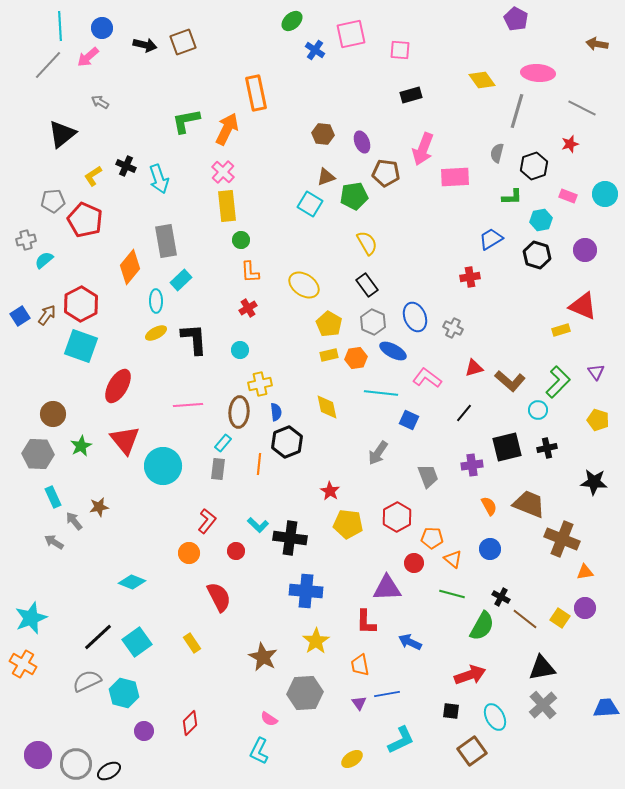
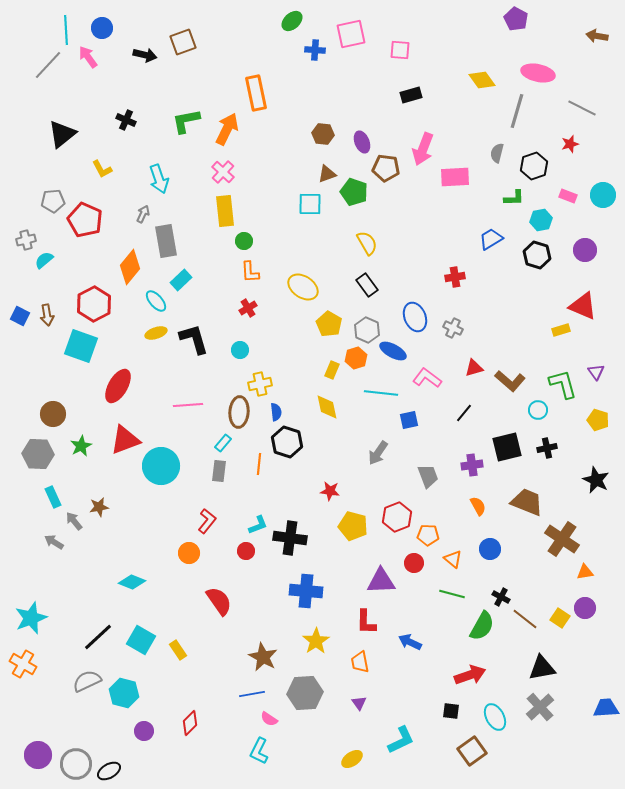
cyan line at (60, 26): moved 6 px right, 4 px down
brown arrow at (597, 44): moved 8 px up
black arrow at (145, 45): moved 10 px down
blue cross at (315, 50): rotated 30 degrees counterclockwise
pink arrow at (88, 57): rotated 95 degrees clockwise
pink ellipse at (538, 73): rotated 8 degrees clockwise
gray arrow at (100, 102): moved 43 px right, 112 px down; rotated 84 degrees clockwise
black cross at (126, 166): moved 46 px up
brown pentagon at (386, 173): moved 5 px up
yellow L-shape at (93, 176): moved 9 px right, 7 px up; rotated 85 degrees counterclockwise
brown triangle at (326, 177): moved 1 px right, 3 px up
cyan circle at (605, 194): moved 2 px left, 1 px down
green pentagon at (354, 196): moved 4 px up; rotated 28 degrees clockwise
green L-shape at (512, 197): moved 2 px right, 1 px down
cyan square at (310, 204): rotated 30 degrees counterclockwise
yellow rectangle at (227, 206): moved 2 px left, 5 px down
green circle at (241, 240): moved 3 px right, 1 px down
red cross at (470, 277): moved 15 px left
yellow ellipse at (304, 285): moved 1 px left, 2 px down
cyan ellipse at (156, 301): rotated 40 degrees counterclockwise
red hexagon at (81, 304): moved 13 px right
brown arrow at (47, 315): rotated 135 degrees clockwise
blue square at (20, 316): rotated 30 degrees counterclockwise
gray hexagon at (373, 322): moved 6 px left, 8 px down
yellow ellipse at (156, 333): rotated 10 degrees clockwise
black L-shape at (194, 339): rotated 12 degrees counterclockwise
yellow rectangle at (329, 355): moved 3 px right, 15 px down; rotated 54 degrees counterclockwise
orange hexagon at (356, 358): rotated 10 degrees counterclockwise
green L-shape at (558, 382): moved 5 px right, 2 px down; rotated 60 degrees counterclockwise
blue square at (409, 420): rotated 36 degrees counterclockwise
red triangle at (125, 440): rotated 48 degrees clockwise
black hexagon at (287, 442): rotated 20 degrees counterclockwise
cyan circle at (163, 466): moved 2 px left
gray rectangle at (218, 469): moved 1 px right, 2 px down
black star at (594, 482): moved 2 px right, 2 px up; rotated 20 degrees clockwise
red star at (330, 491): rotated 24 degrees counterclockwise
brown trapezoid at (529, 504): moved 2 px left, 2 px up
orange semicircle at (489, 506): moved 11 px left
red hexagon at (397, 517): rotated 8 degrees clockwise
yellow pentagon at (348, 524): moved 5 px right, 2 px down; rotated 8 degrees clockwise
cyan L-shape at (258, 525): rotated 65 degrees counterclockwise
orange pentagon at (432, 538): moved 4 px left, 3 px up
brown cross at (562, 539): rotated 12 degrees clockwise
red circle at (236, 551): moved 10 px right
purple triangle at (387, 588): moved 6 px left, 7 px up
red semicircle at (219, 597): moved 4 px down; rotated 8 degrees counterclockwise
cyan square at (137, 642): moved 4 px right, 2 px up; rotated 24 degrees counterclockwise
yellow rectangle at (192, 643): moved 14 px left, 7 px down
orange trapezoid at (360, 665): moved 3 px up
blue line at (387, 694): moved 135 px left
gray cross at (543, 705): moved 3 px left, 2 px down
